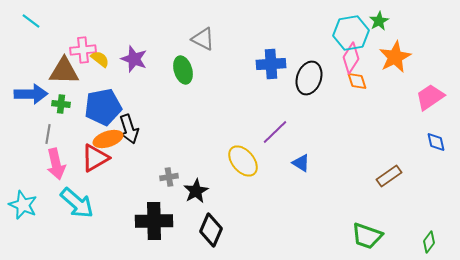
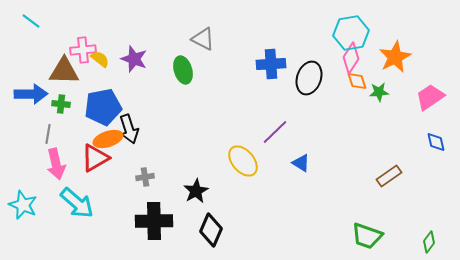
green star: moved 71 px down; rotated 24 degrees clockwise
gray cross: moved 24 px left
